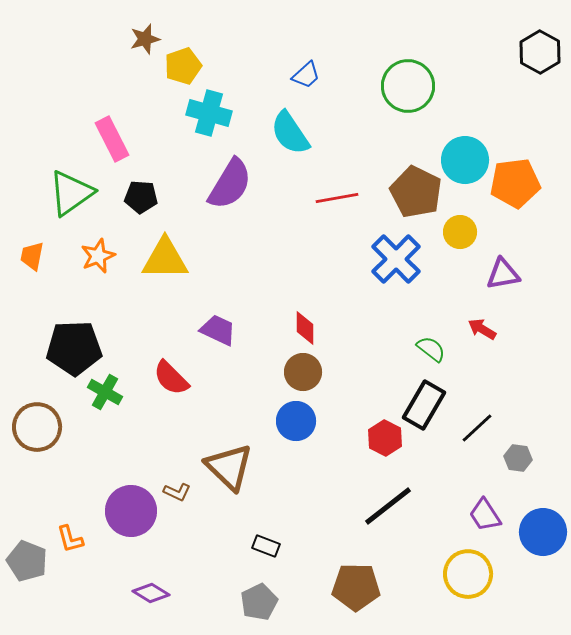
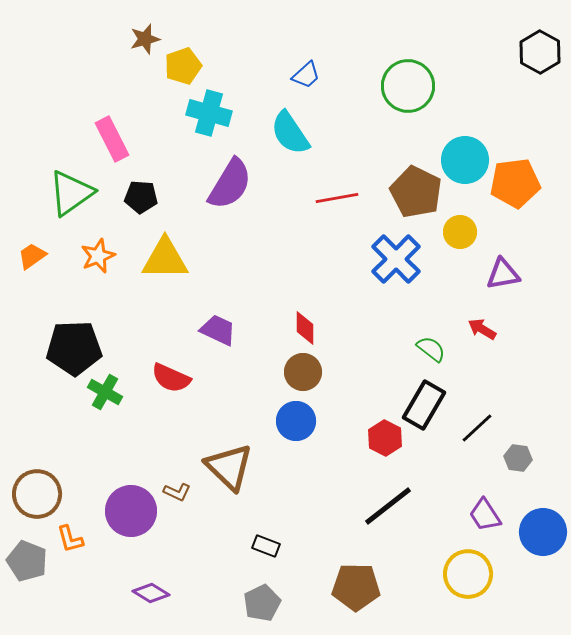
orange trapezoid at (32, 256): rotated 44 degrees clockwise
red semicircle at (171, 378): rotated 21 degrees counterclockwise
brown circle at (37, 427): moved 67 px down
gray pentagon at (259, 602): moved 3 px right, 1 px down
